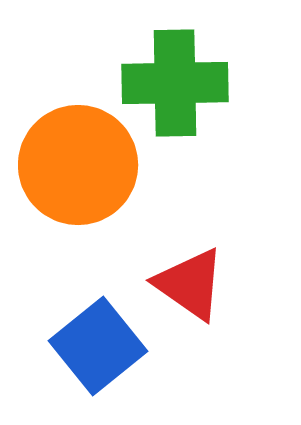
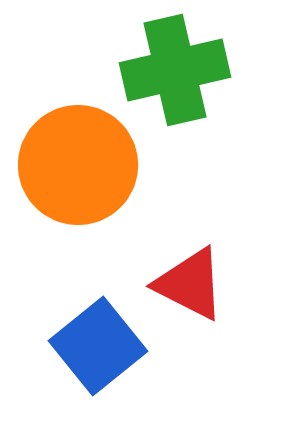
green cross: moved 13 px up; rotated 12 degrees counterclockwise
red triangle: rotated 8 degrees counterclockwise
